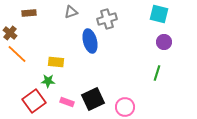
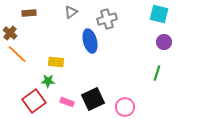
gray triangle: rotated 16 degrees counterclockwise
